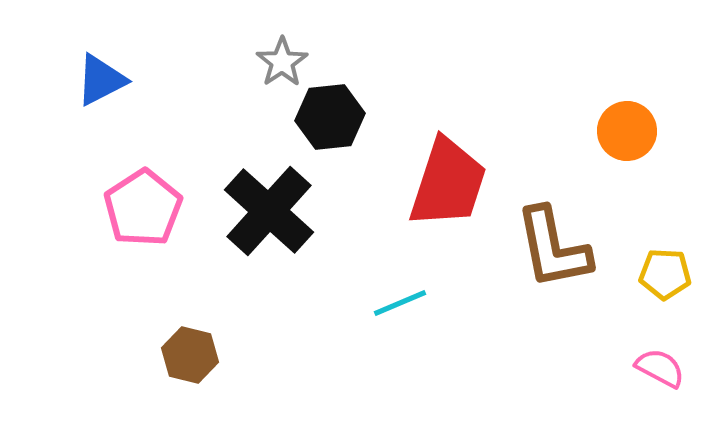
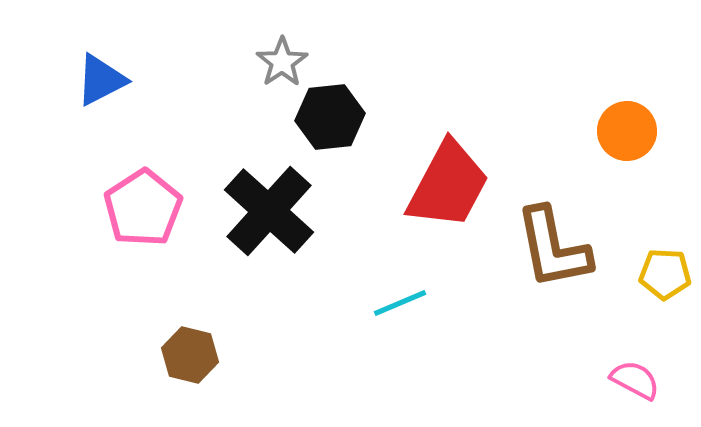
red trapezoid: moved 2 px down; rotated 10 degrees clockwise
pink semicircle: moved 25 px left, 12 px down
